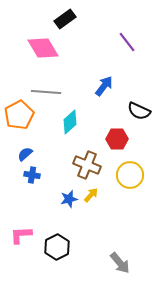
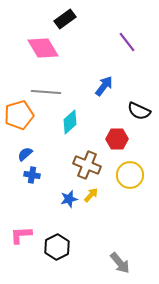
orange pentagon: rotated 12 degrees clockwise
